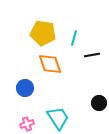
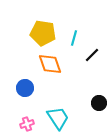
black line: rotated 35 degrees counterclockwise
